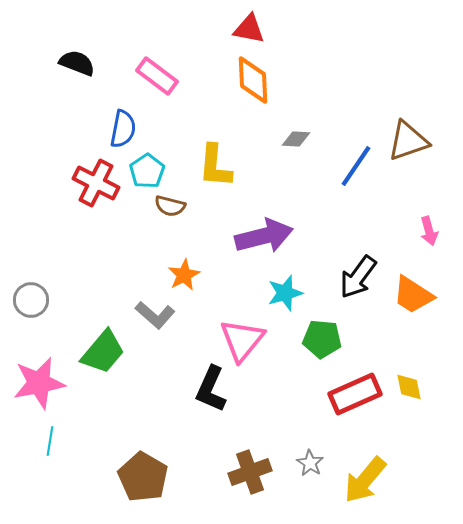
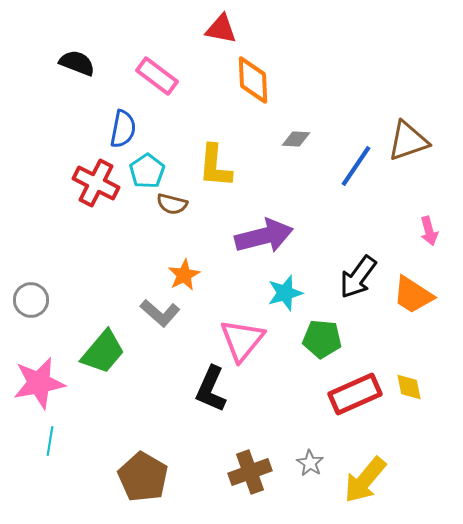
red triangle: moved 28 px left
brown semicircle: moved 2 px right, 2 px up
gray L-shape: moved 5 px right, 2 px up
